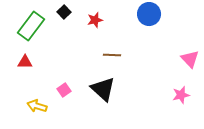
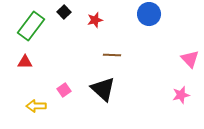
yellow arrow: moved 1 px left; rotated 18 degrees counterclockwise
